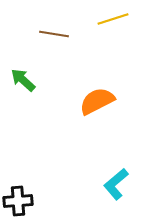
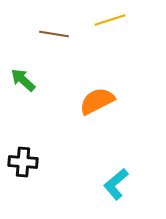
yellow line: moved 3 px left, 1 px down
black cross: moved 5 px right, 39 px up; rotated 8 degrees clockwise
